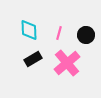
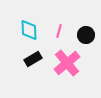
pink line: moved 2 px up
